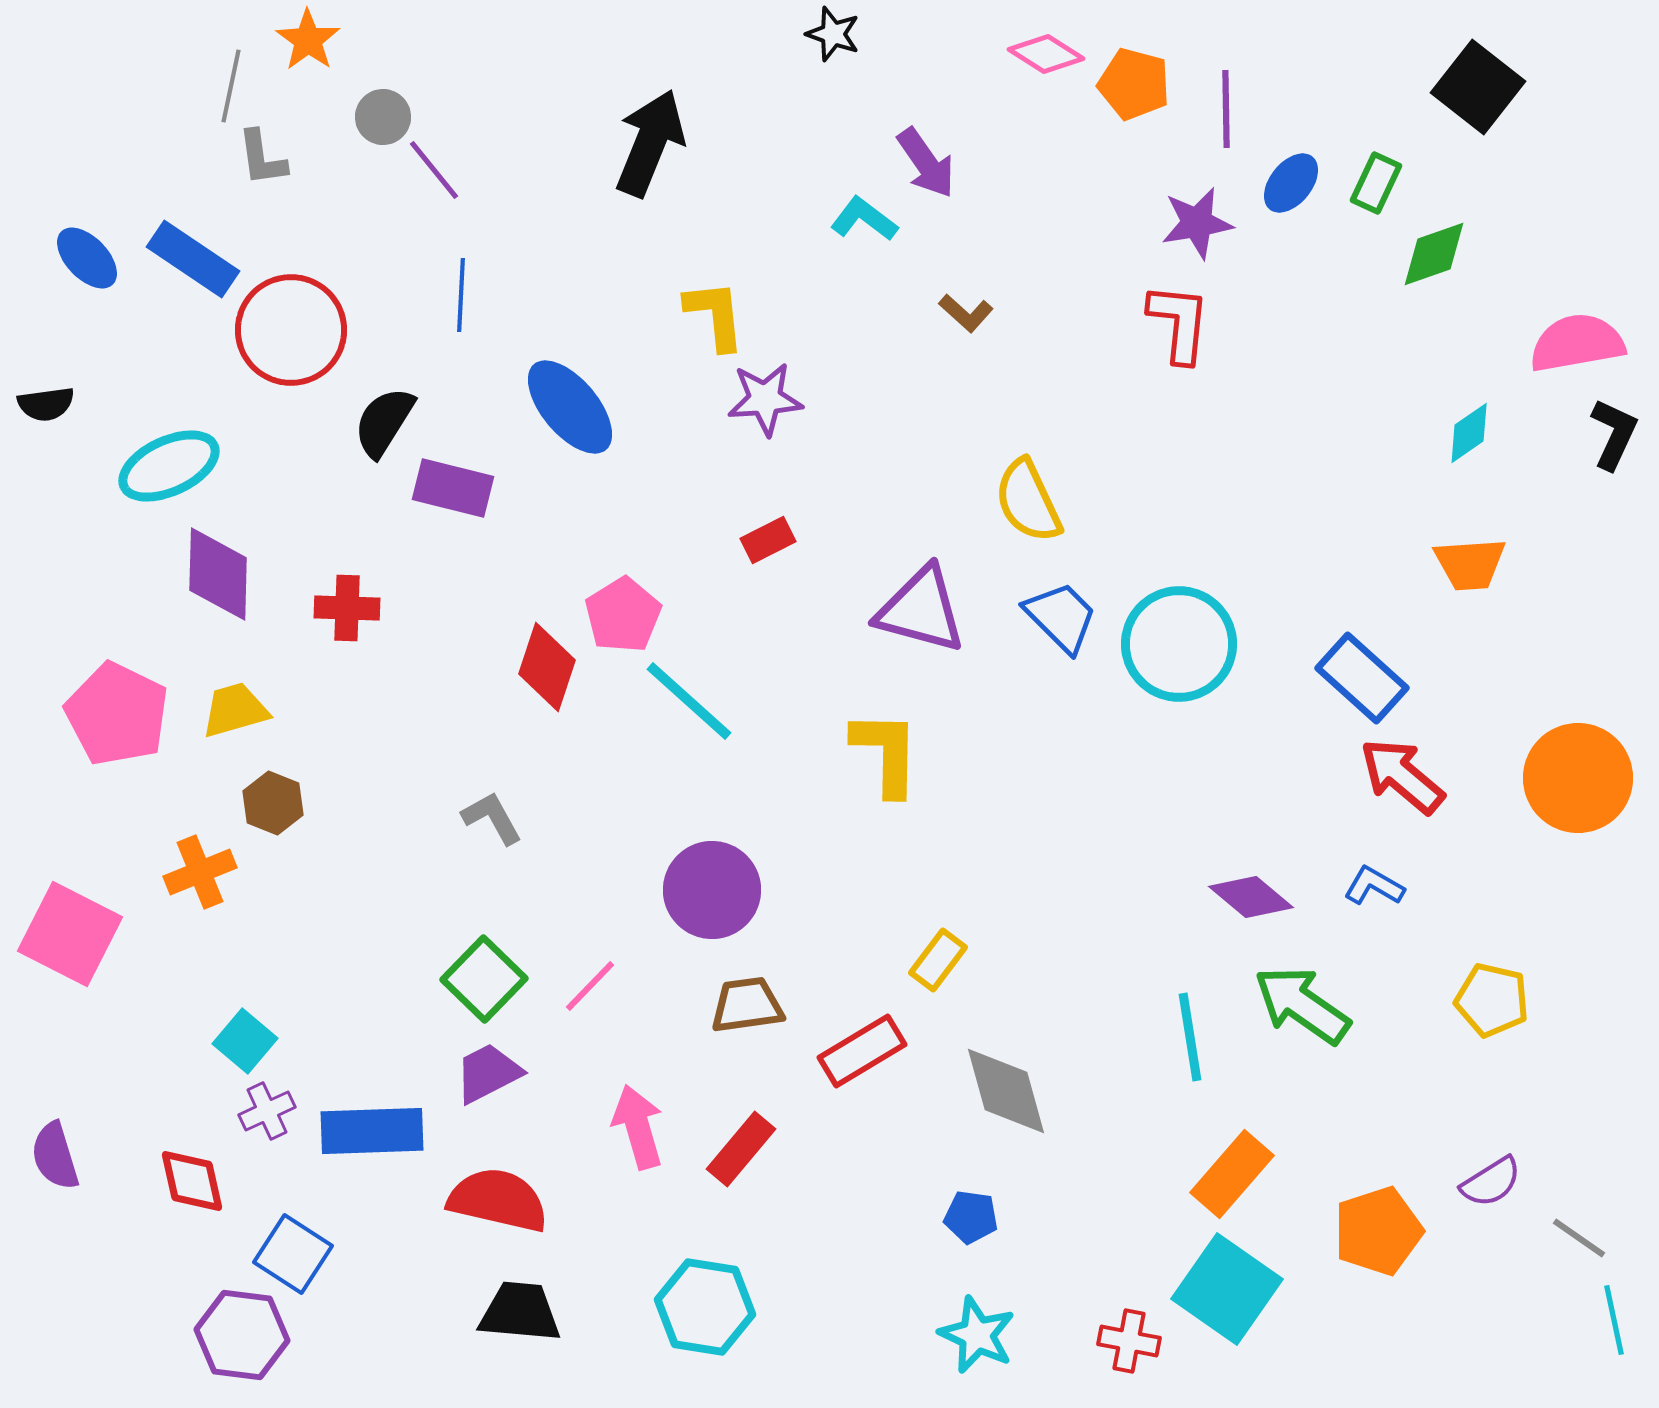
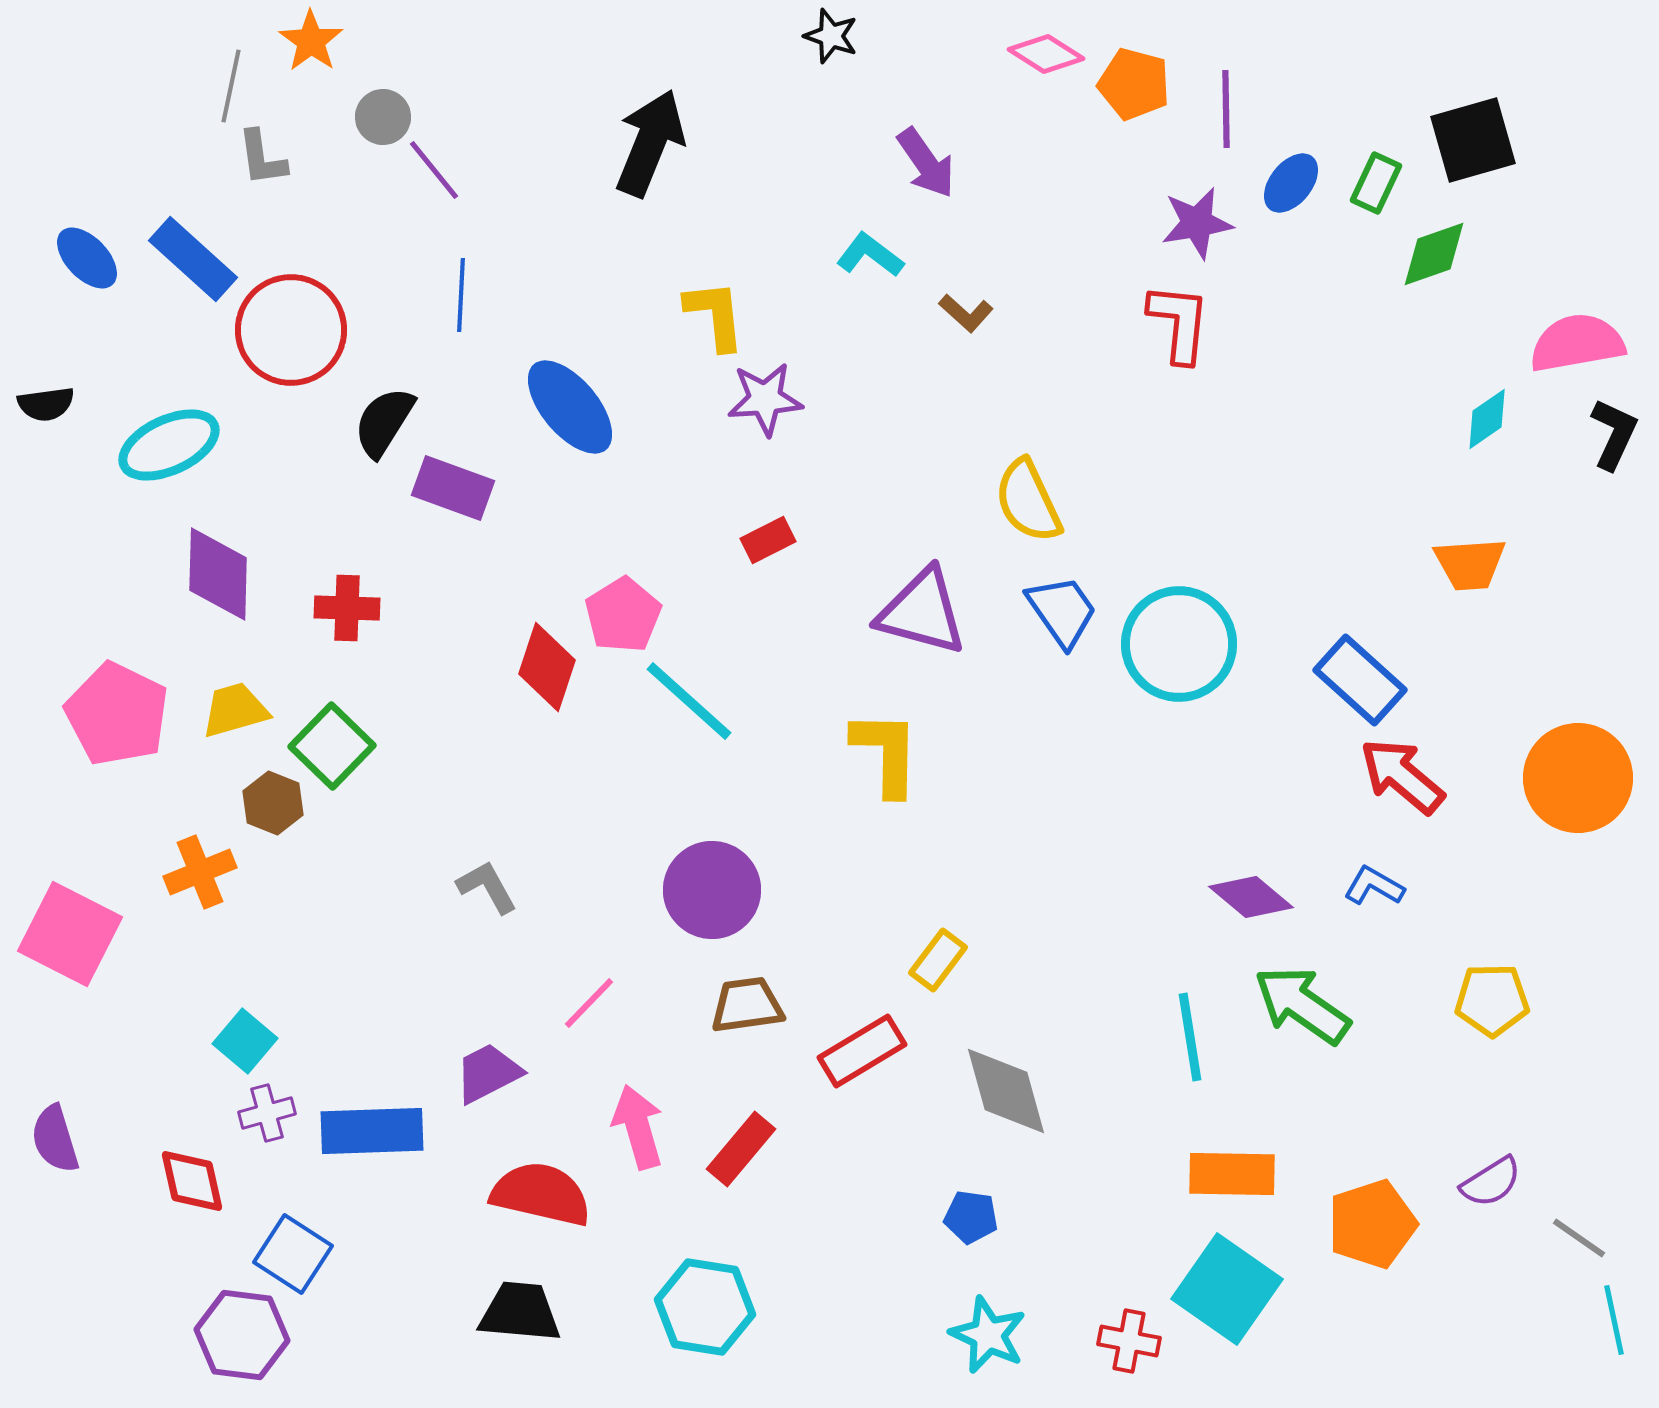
black star at (833, 34): moved 2 px left, 2 px down
orange star at (308, 40): moved 3 px right, 1 px down
black square at (1478, 87): moved 5 px left, 53 px down; rotated 36 degrees clockwise
cyan L-shape at (864, 219): moved 6 px right, 36 px down
blue rectangle at (193, 259): rotated 8 degrees clockwise
cyan diamond at (1469, 433): moved 18 px right, 14 px up
cyan ellipse at (169, 466): moved 21 px up
purple rectangle at (453, 488): rotated 6 degrees clockwise
purple triangle at (921, 610): moved 1 px right, 2 px down
blue trapezoid at (1061, 617): moved 1 px right, 6 px up; rotated 10 degrees clockwise
blue rectangle at (1362, 678): moved 2 px left, 2 px down
gray L-shape at (492, 818): moved 5 px left, 69 px down
green square at (484, 979): moved 152 px left, 233 px up
pink line at (590, 986): moved 1 px left, 17 px down
yellow pentagon at (1492, 1000): rotated 14 degrees counterclockwise
purple cross at (267, 1111): moved 2 px down; rotated 10 degrees clockwise
purple semicircle at (55, 1156): moved 17 px up
orange rectangle at (1232, 1174): rotated 50 degrees clockwise
red semicircle at (498, 1200): moved 43 px right, 6 px up
orange pentagon at (1378, 1231): moved 6 px left, 7 px up
cyan star at (977, 1335): moved 11 px right
